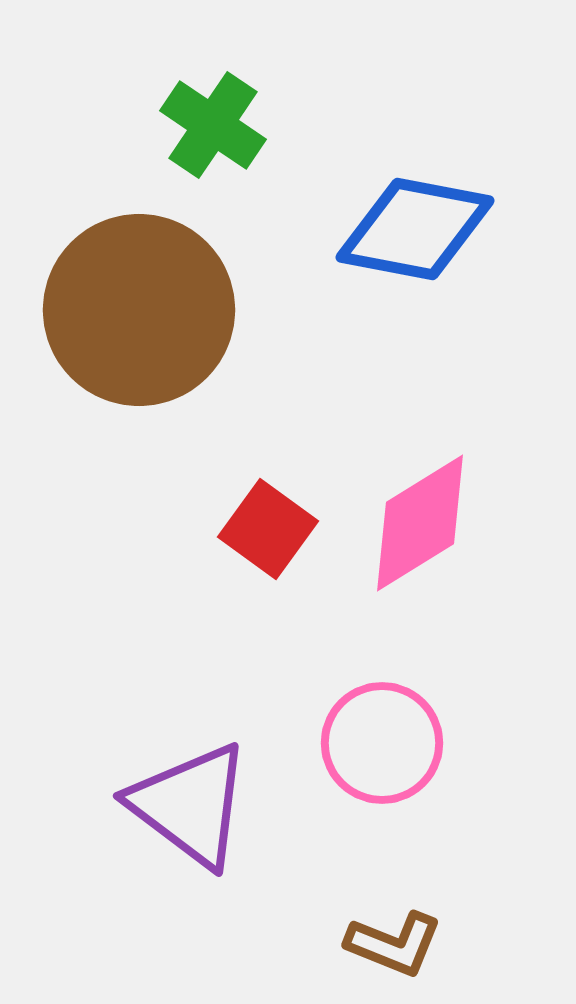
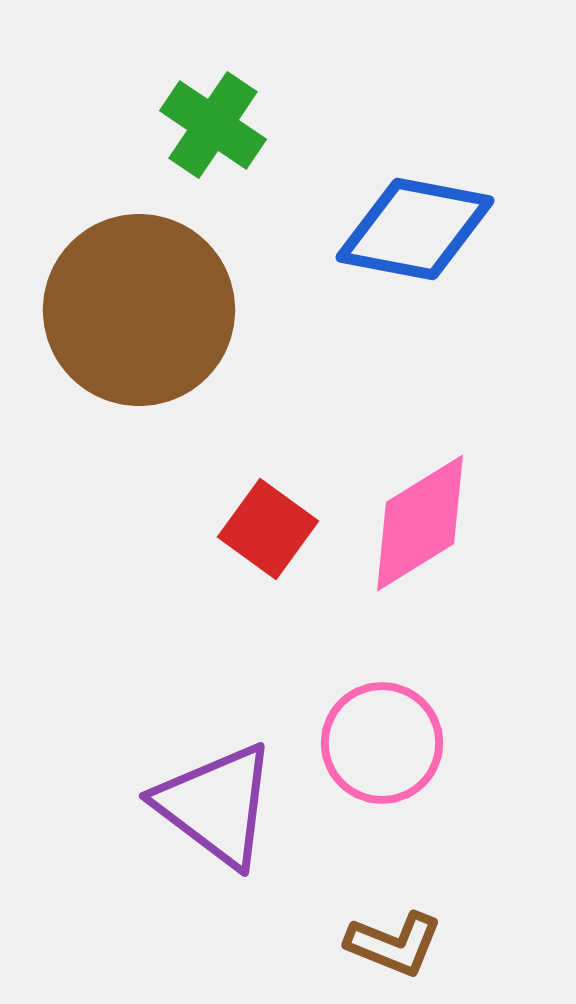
purple triangle: moved 26 px right
